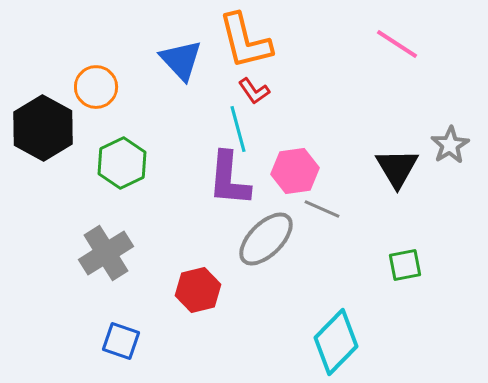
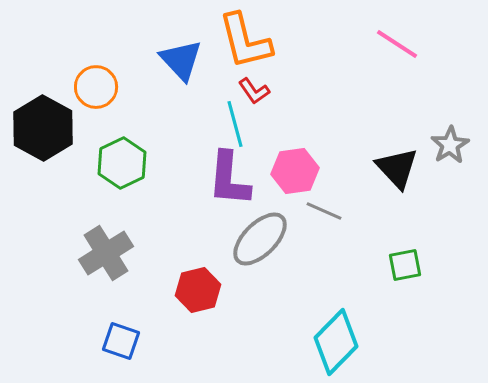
cyan line: moved 3 px left, 5 px up
black triangle: rotated 12 degrees counterclockwise
gray line: moved 2 px right, 2 px down
gray ellipse: moved 6 px left
